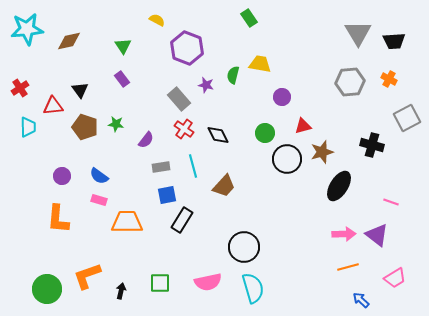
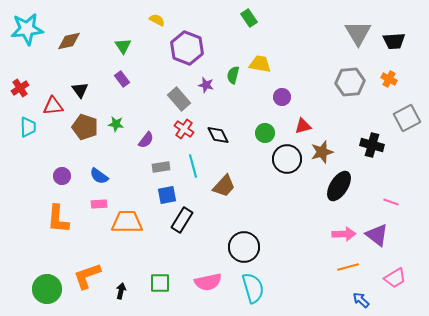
pink rectangle at (99, 200): moved 4 px down; rotated 21 degrees counterclockwise
